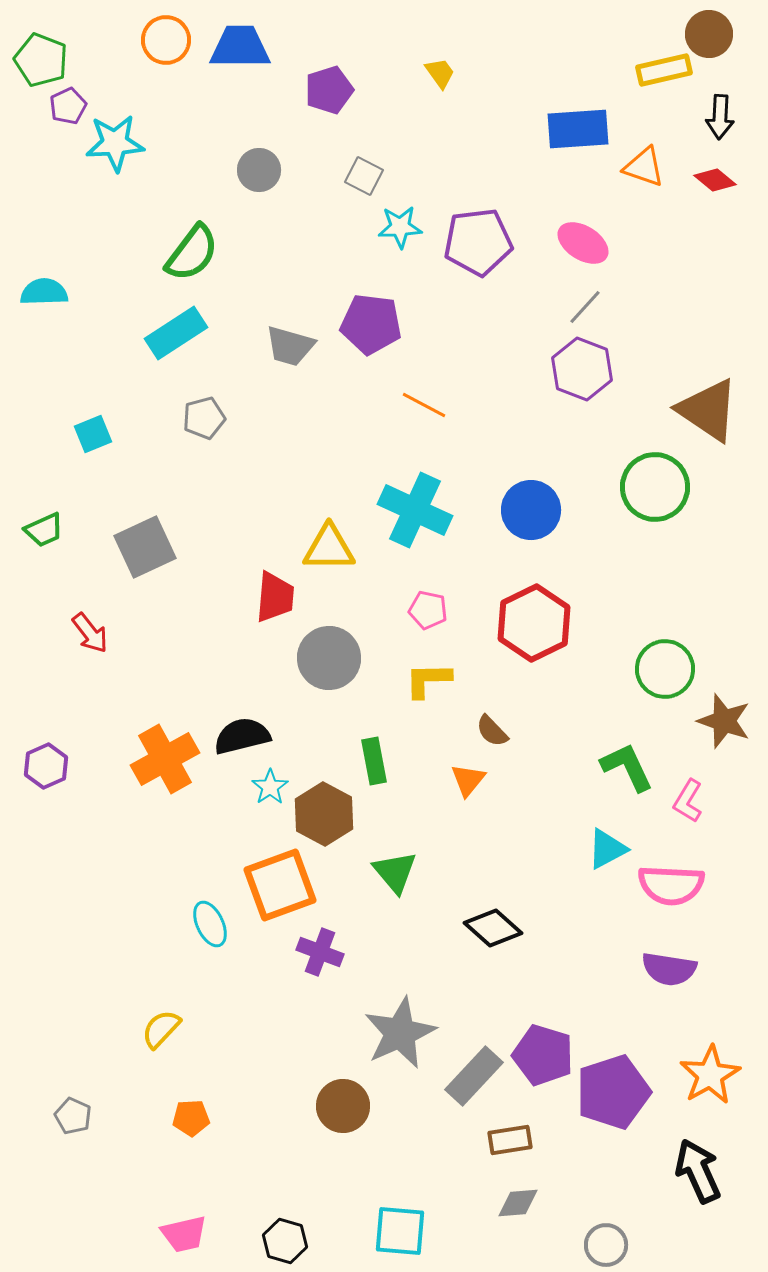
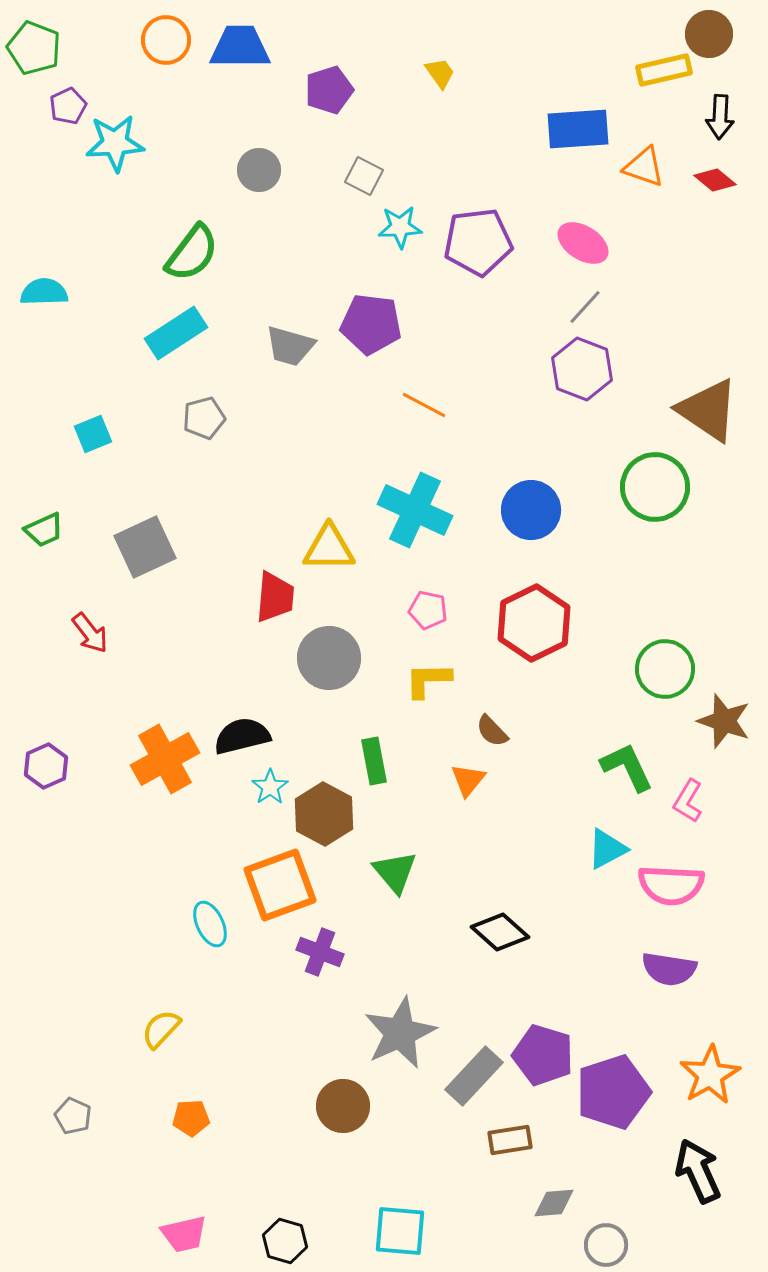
green pentagon at (41, 60): moved 7 px left, 12 px up
black diamond at (493, 928): moved 7 px right, 4 px down
gray diamond at (518, 1203): moved 36 px right
